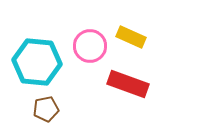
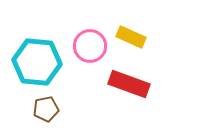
red rectangle: moved 1 px right
